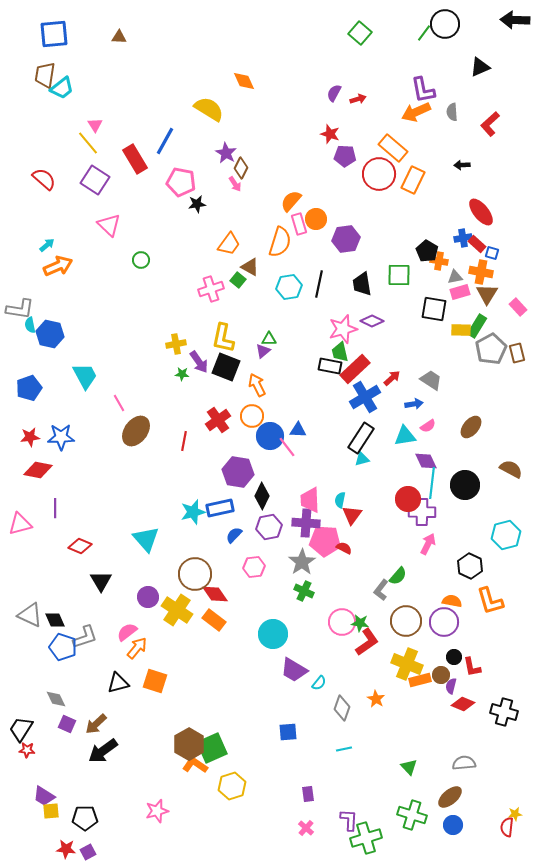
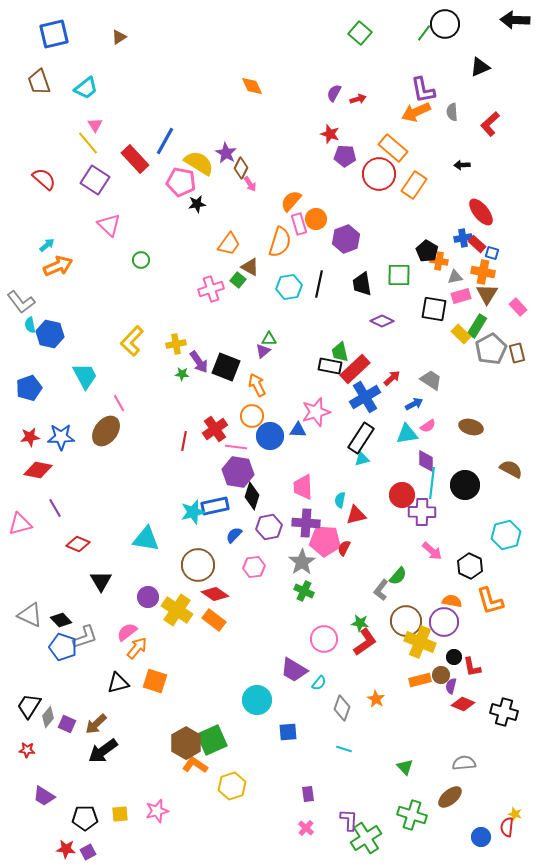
blue square at (54, 34): rotated 8 degrees counterclockwise
brown triangle at (119, 37): rotated 35 degrees counterclockwise
brown trapezoid at (45, 75): moved 6 px left, 7 px down; rotated 28 degrees counterclockwise
orange diamond at (244, 81): moved 8 px right, 5 px down
cyan trapezoid at (62, 88): moved 24 px right
yellow semicircle at (209, 109): moved 10 px left, 54 px down
red rectangle at (135, 159): rotated 12 degrees counterclockwise
orange rectangle at (413, 180): moved 1 px right, 5 px down; rotated 8 degrees clockwise
pink arrow at (235, 184): moved 15 px right
purple hexagon at (346, 239): rotated 12 degrees counterclockwise
orange cross at (481, 272): moved 2 px right
pink rectangle at (460, 292): moved 1 px right, 4 px down
gray L-shape at (20, 309): moved 1 px right, 7 px up; rotated 44 degrees clockwise
purple diamond at (372, 321): moved 10 px right
pink star at (343, 329): moved 27 px left, 83 px down
yellow rectangle at (461, 330): moved 4 px down; rotated 42 degrees clockwise
yellow L-shape at (223, 338): moved 91 px left, 3 px down; rotated 32 degrees clockwise
blue arrow at (414, 404): rotated 18 degrees counterclockwise
red cross at (218, 420): moved 3 px left, 9 px down
brown ellipse at (471, 427): rotated 65 degrees clockwise
brown ellipse at (136, 431): moved 30 px left
cyan triangle at (405, 436): moved 2 px right, 2 px up
pink line at (287, 447): moved 51 px left; rotated 45 degrees counterclockwise
purple diamond at (426, 461): rotated 25 degrees clockwise
black diamond at (262, 496): moved 10 px left; rotated 8 degrees counterclockwise
red circle at (408, 499): moved 6 px left, 4 px up
pink trapezoid at (310, 500): moved 7 px left, 13 px up
purple line at (55, 508): rotated 30 degrees counterclockwise
blue rectangle at (220, 508): moved 5 px left, 2 px up
red triangle at (352, 515): moved 4 px right; rotated 40 degrees clockwise
cyan triangle at (146, 539): rotated 40 degrees counterclockwise
pink arrow at (428, 544): moved 4 px right, 7 px down; rotated 105 degrees clockwise
red diamond at (80, 546): moved 2 px left, 2 px up
red semicircle at (344, 548): rotated 91 degrees counterclockwise
brown circle at (195, 574): moved 3 px right, 9 px up
red diamond at (215, 594): rotated 20 degrees counterclockwise
black diamond at (55, 620): moved 6 px right; rotated 20 degrees counterclockwise
pink circle at (342, 622): moved 18 px left, 17 px down
cyan circle at (273, 634): moved 16 px left, 66 px down
red L-shape at (367, 642): moved 2 px left
yellow cross at (407, 664): moved 13 px right, 22 px up
gray diamond at (56, 699): moved 8 px left, 18 px down; rotated 65 degrees clockwise
black trapezoid at (21, 729): moved 8 px right, 23 px up
brown hexagon at (189, 744): moved 3 px left, 1 px up
green square at (212, 748): moved 8 px up
cyan line at (344, 749): rotated 28 degrees clockwise
green triangle at (409, 767): moved 4 px left
yellow square at (51, 811): moved 69 px right, 3 px down
yellow star at (515, 814): rotated 24 degrees clockwise
blue circle at (453, 825): moved 28 px right, 12 px down
green cross at (366, 838): rotated 16 degrees counterclockwise
